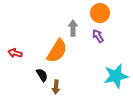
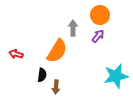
orange circle: moved 2 px down
purple arrow: rotated 72 degrees clockwise
red arrow: moved 1 px right, 1 px down
black semicircle: rotated 40 degrees clockwise
